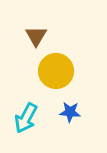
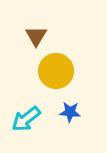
cyan arrow: moved 1 px down; rotated 24 degrees clockwise
